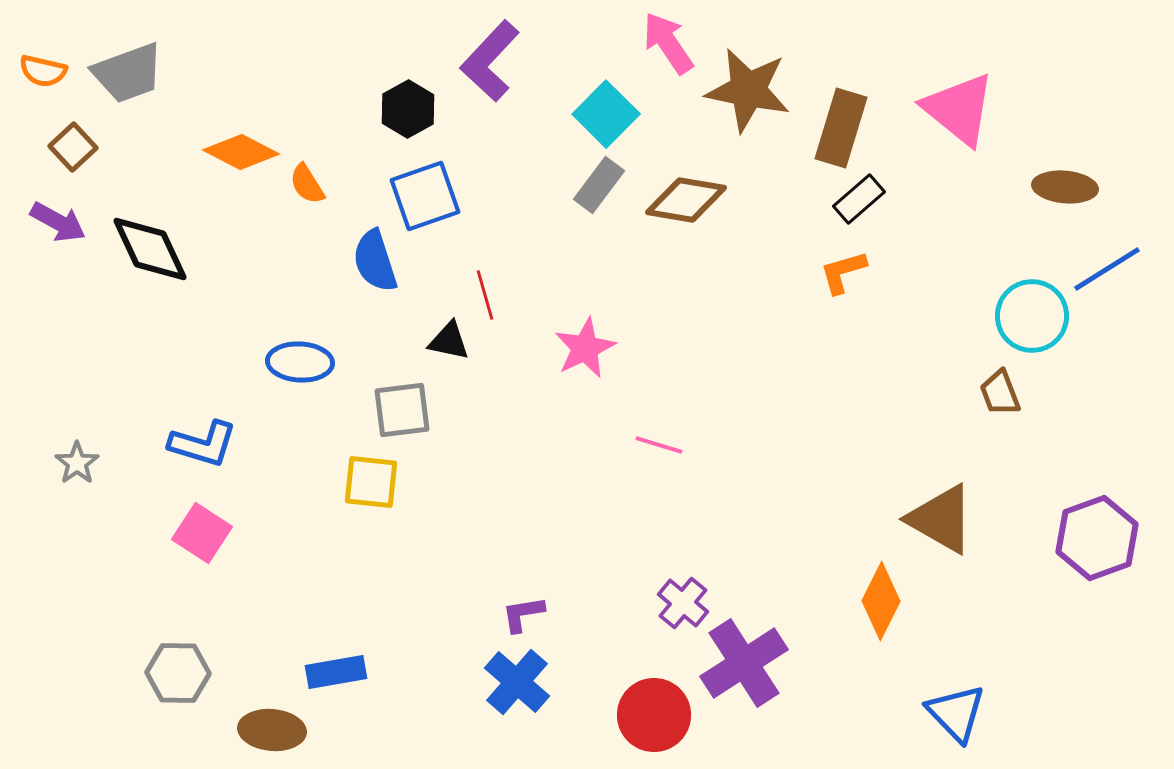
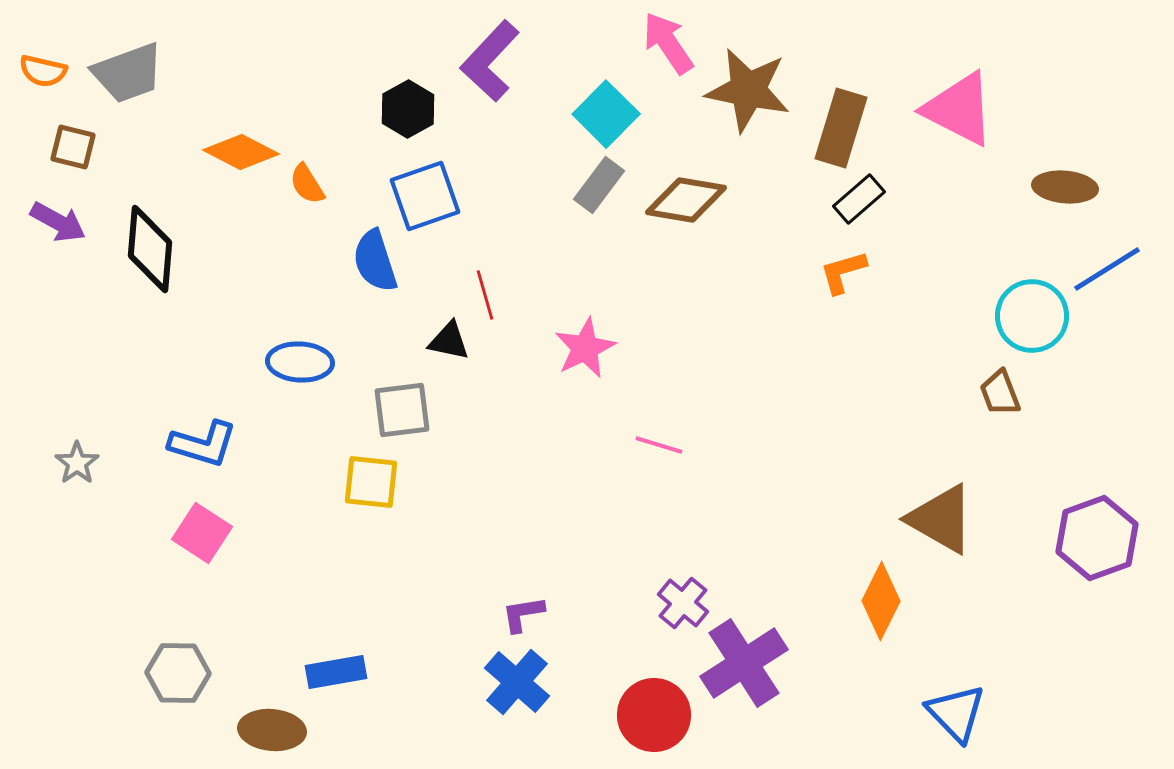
pink triangle at (959, 109): rotated 12 degrees counterclockwise
brown square at (73, 147): rotated 33 degrees counterclockwise
black diamond at (150, 249): rotated 30 degrees clockwise
